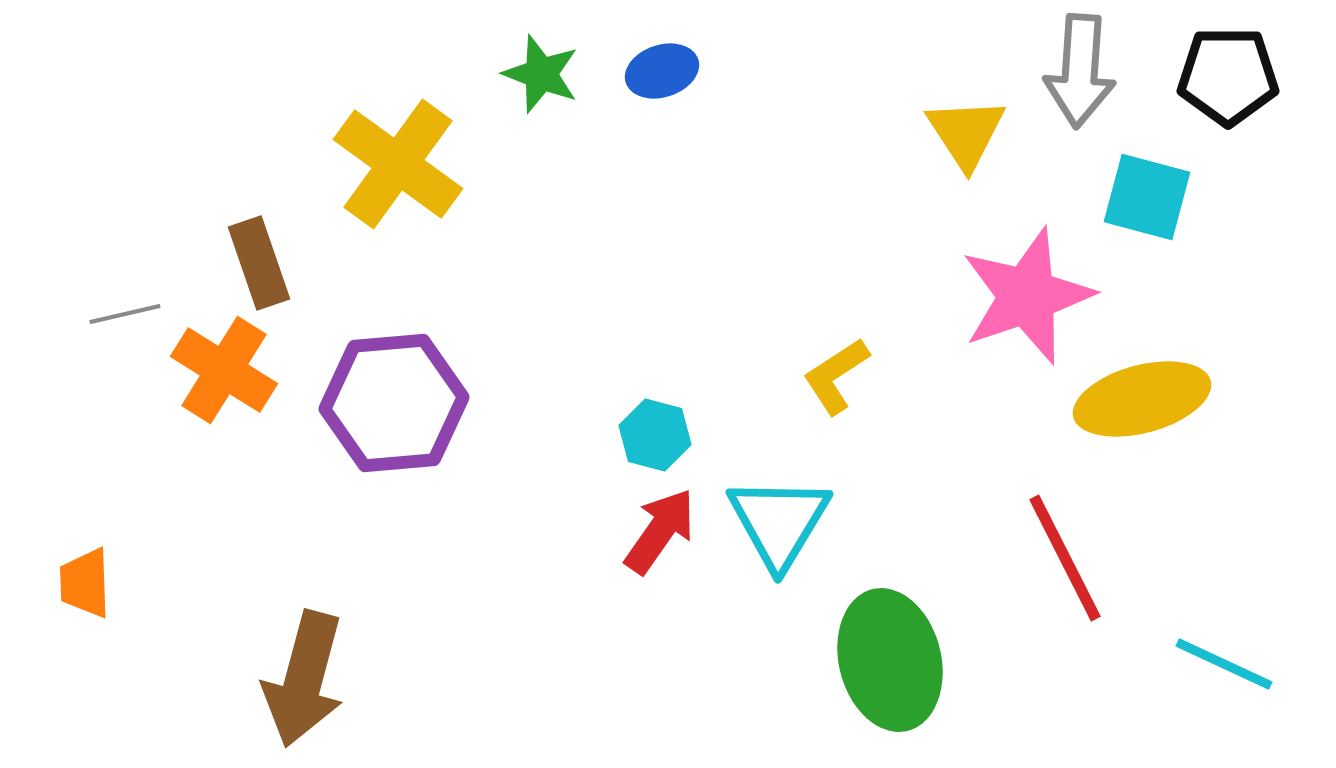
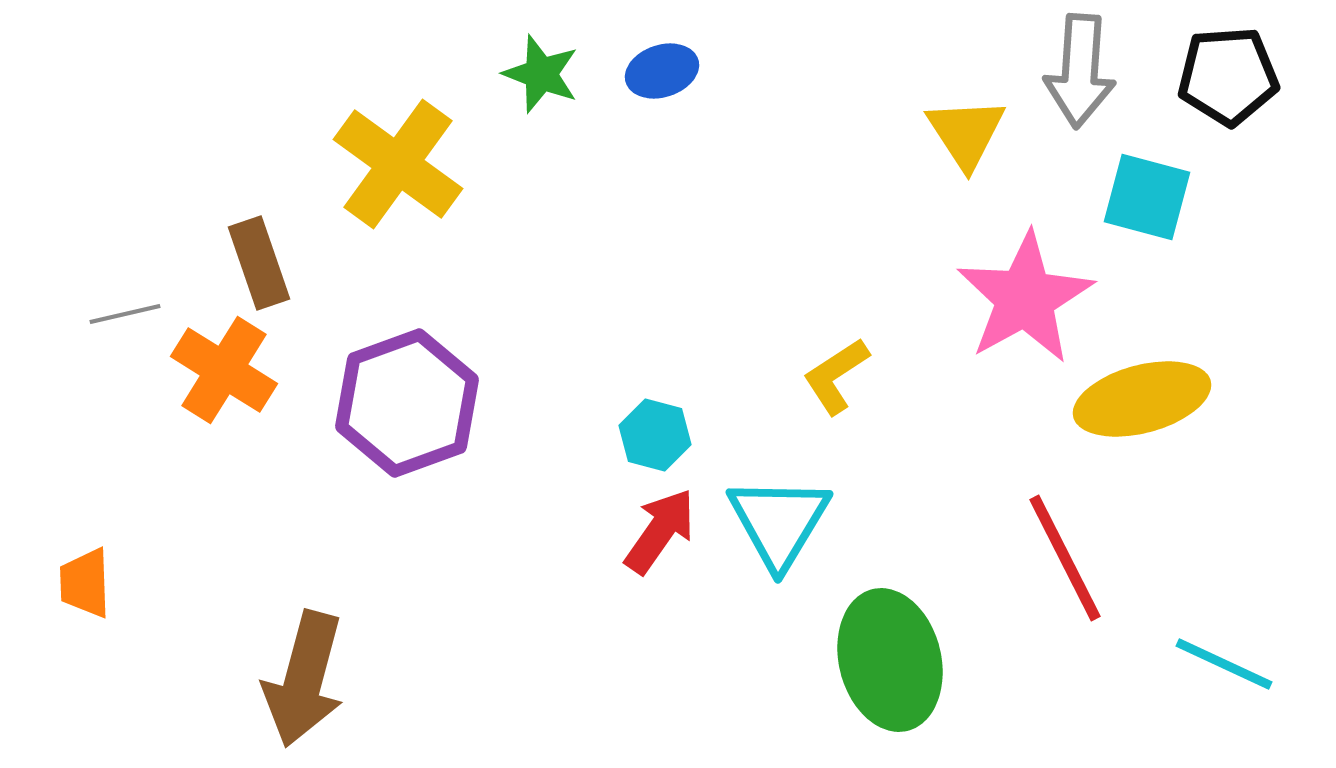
black pentagon: rotated 4 degrees counterclockwise
pink star: moved 2 px left, 2 px down; rotated 10 degrees counterclockwise
purple hexagon: moved 13 px right; rotated 15 degrees counterclockwise
